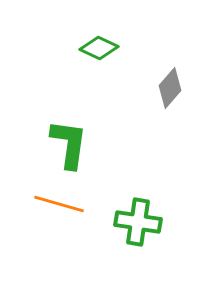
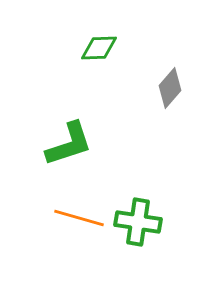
green diamond: rotated 27 degrees counterclockwise
green L-shape: rotated 64 degrees clockwise
orange line: moved 20 px right, 14 px down
